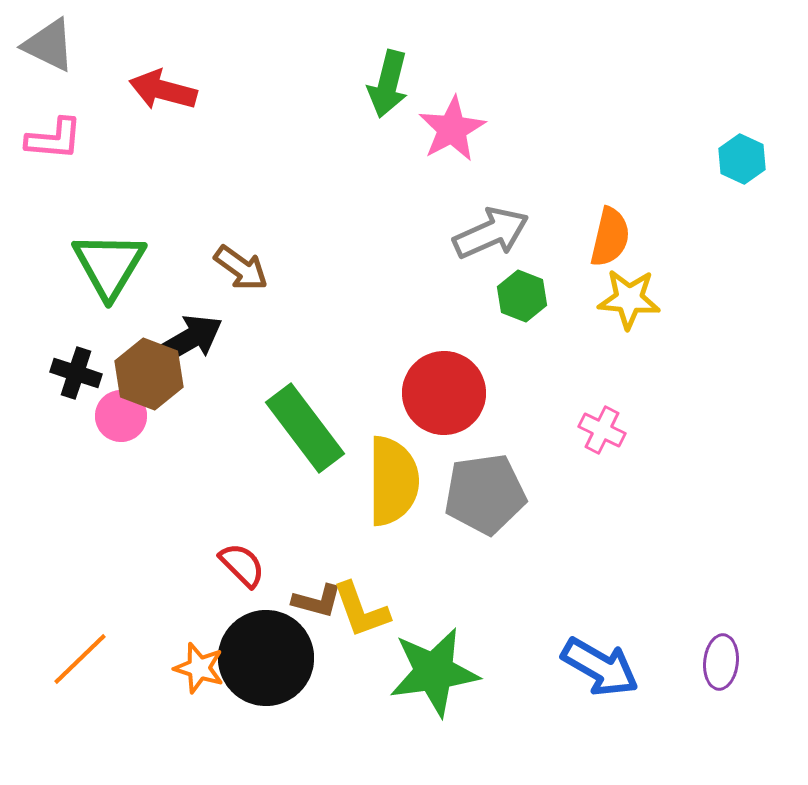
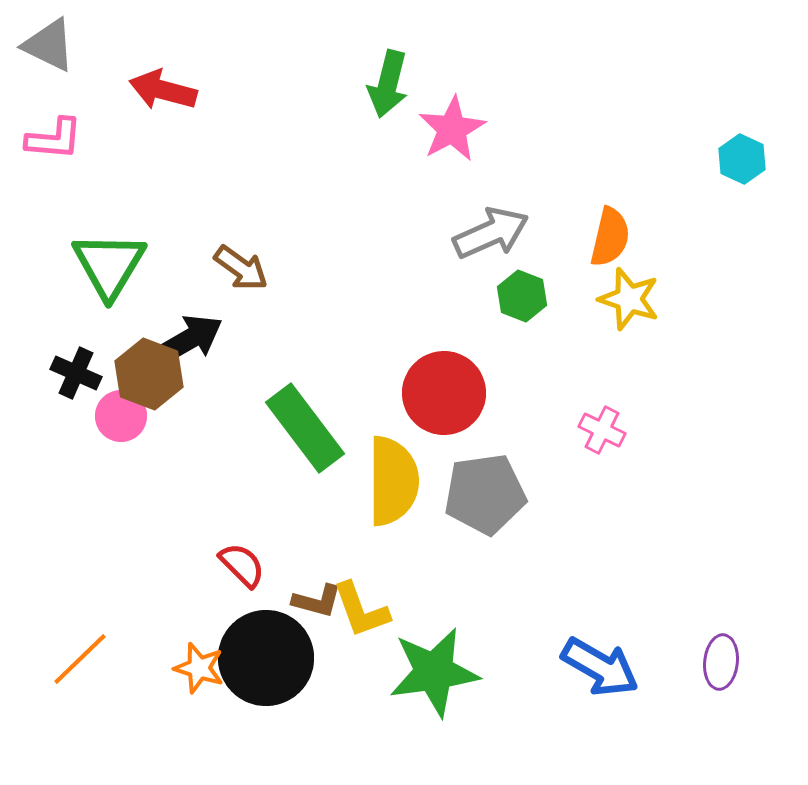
yellow star: rotated 14 degrees clockwise
black cross: rotated 6 degrees clockwise
